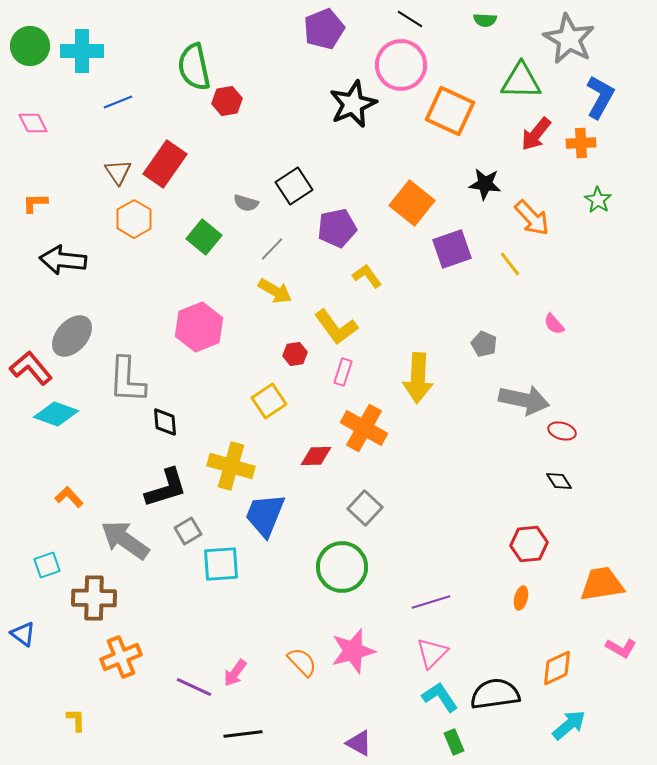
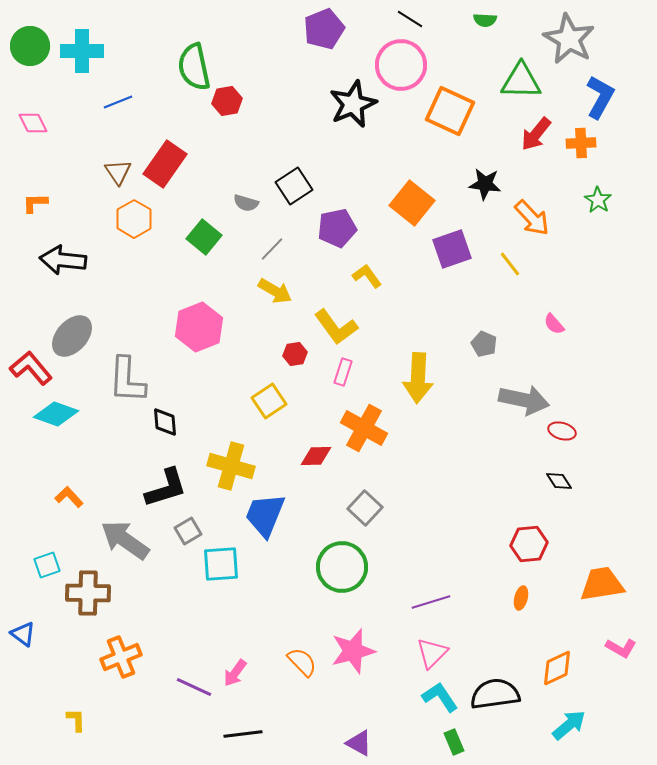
brown cross at (94, 598): moved 6 px left, 5 px up
